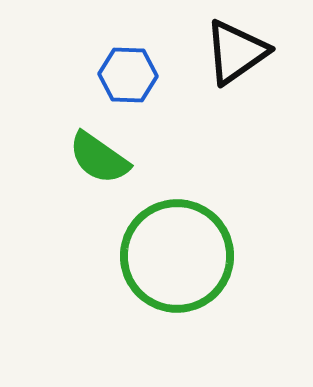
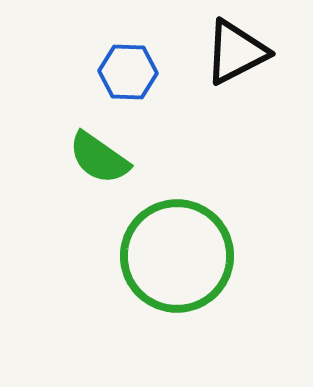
black triangle: rotated 8 degrees clockwise
blue hexagon: moved 3 px up
